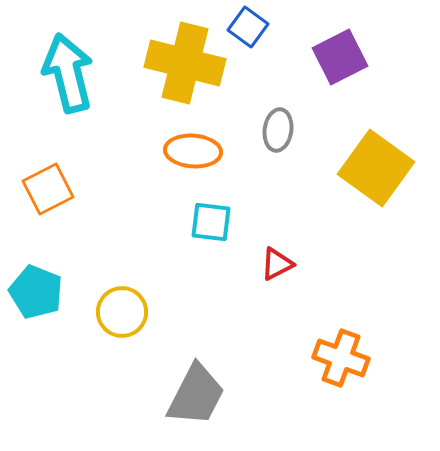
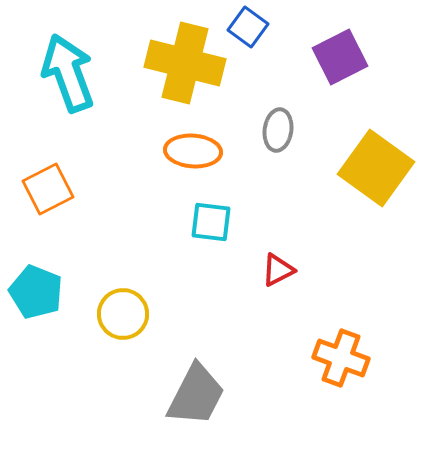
cyan arrow: rotated 6 degrees counterclockwise
red triangle: moved 1 px right, 6 px down
yellow circle: moved 1 px right, 2 px down
